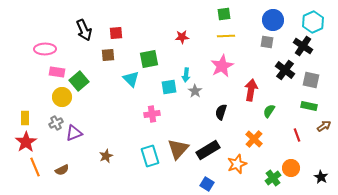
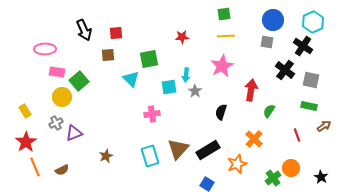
yellow rectangle at (25, 118): moved 7 px up; rotated 32 degrees counterclockwise
